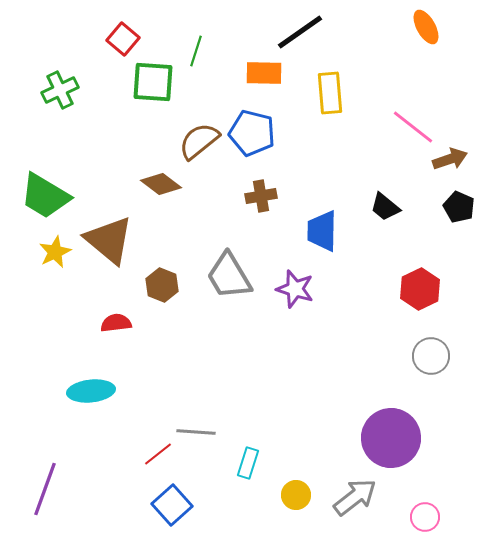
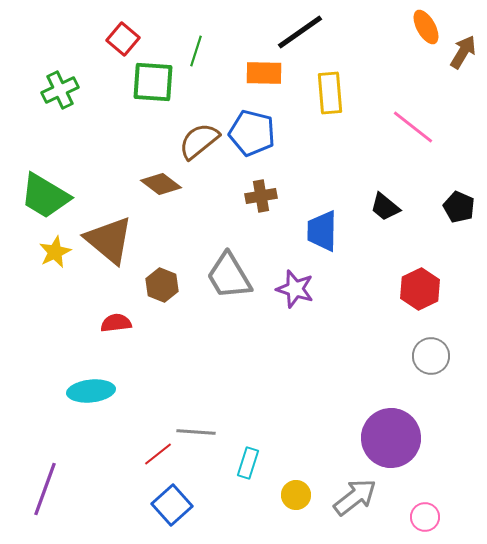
brown arrow: moved 13 px right, 107 px up; rotated 40 degrees counterclockwise
